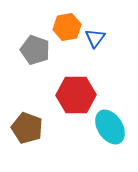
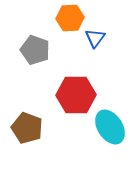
orange hexagon: moved 3 px right, 9 px up; rotated 8 degrees clockwise
